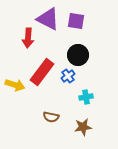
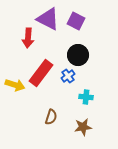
purple square: rotated 18 degrees clockwise
red rectangle: moved 1 px left, 1 px down
cyan cross: rotated 16 degrees clockwise
brown semicircle: rotated 84 degrees counterclockwise
